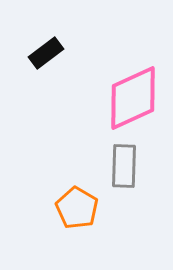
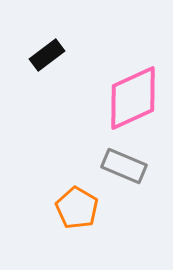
black rectangle: moved 1 px right, 2 px down
gray rectangle: rotated 69 degrees counterclockwise
